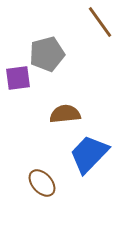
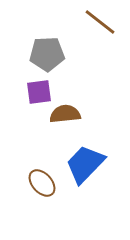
brown line: rotated 16 degrees counterclockwise
gray pentagon: rotated 12 degrees clockwise
purple square: moved 21 px right, 14 px down
blue trapezoid: moved 4 px left, 10 px down
